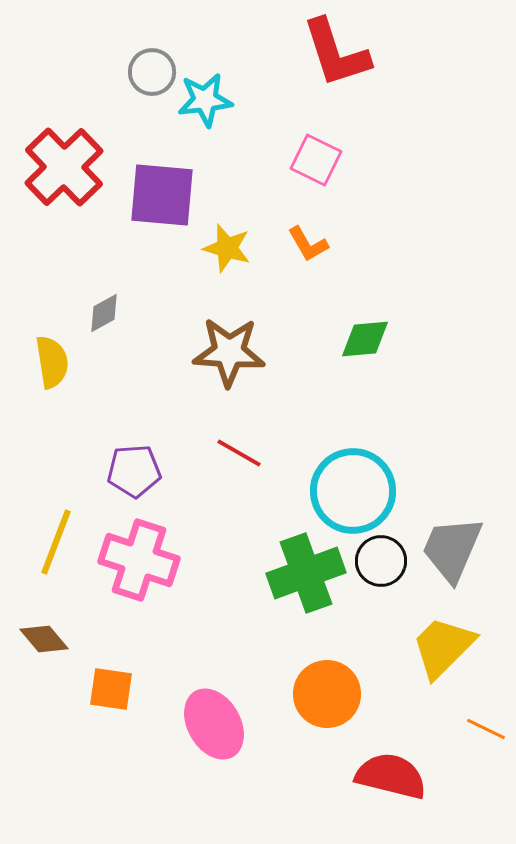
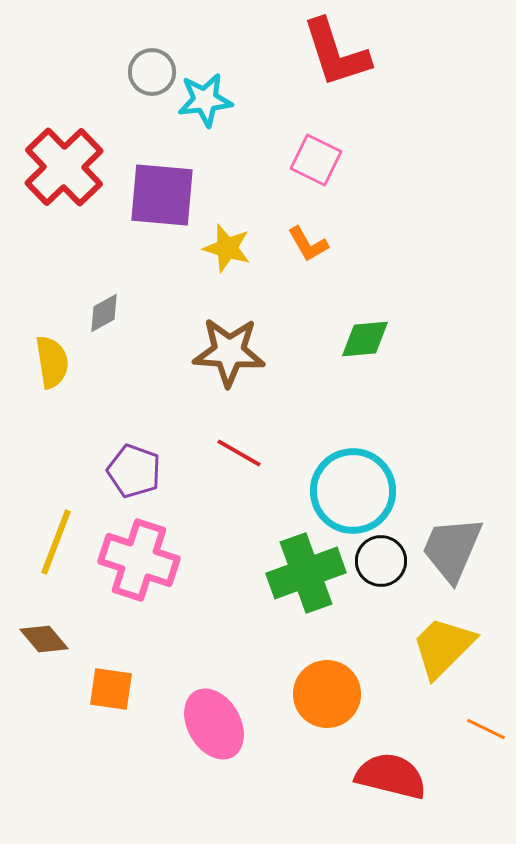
purple pentagon: rotated 24 degrees clockwise
